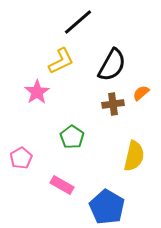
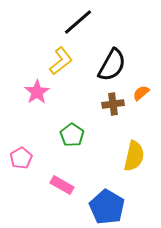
yellow L-shape: rotated 12 degrees counterclockwise
green pentagon: moved 2 px up
